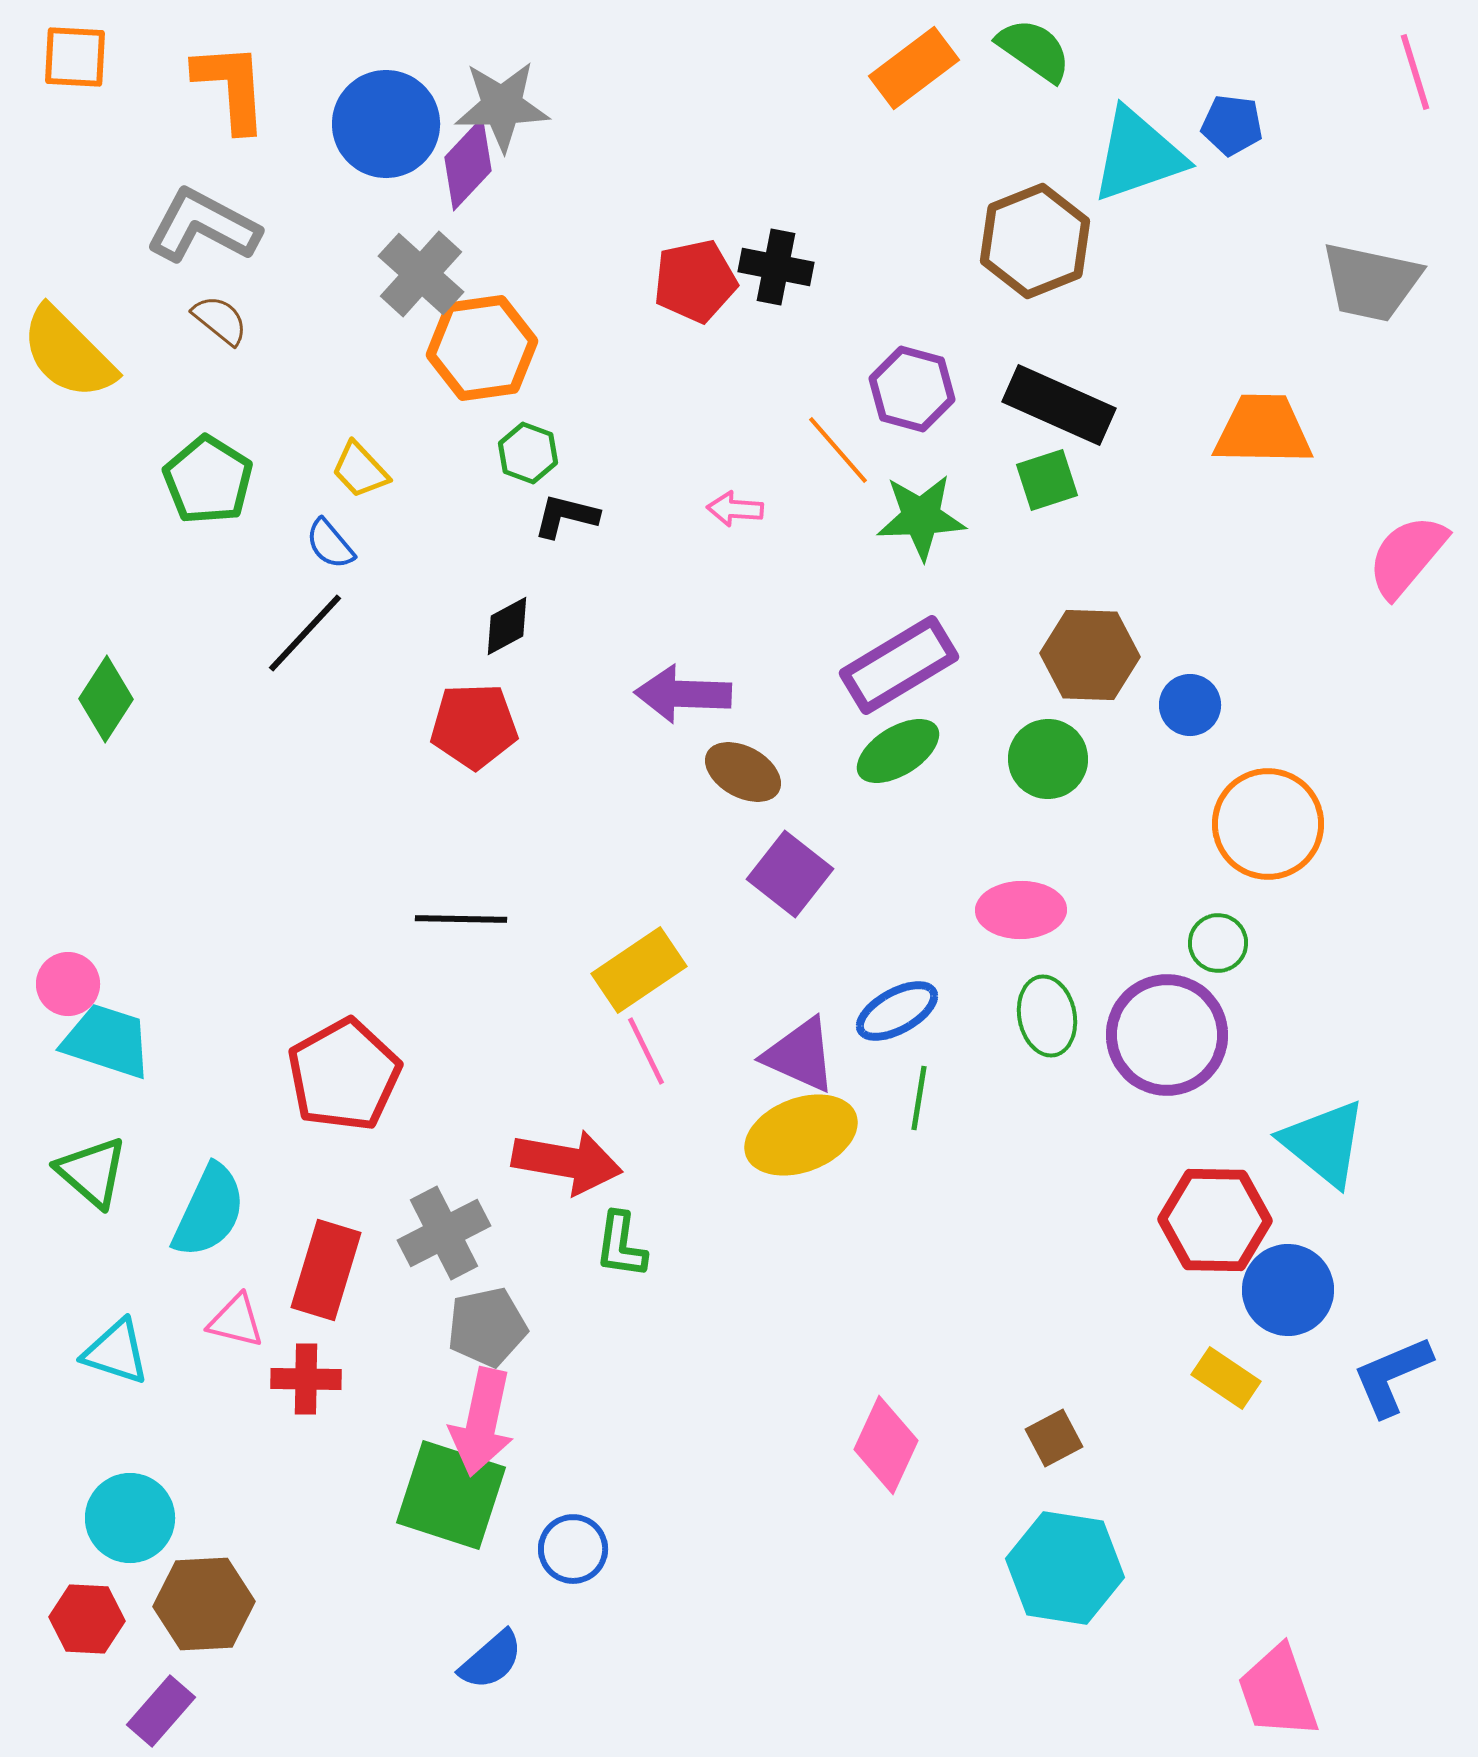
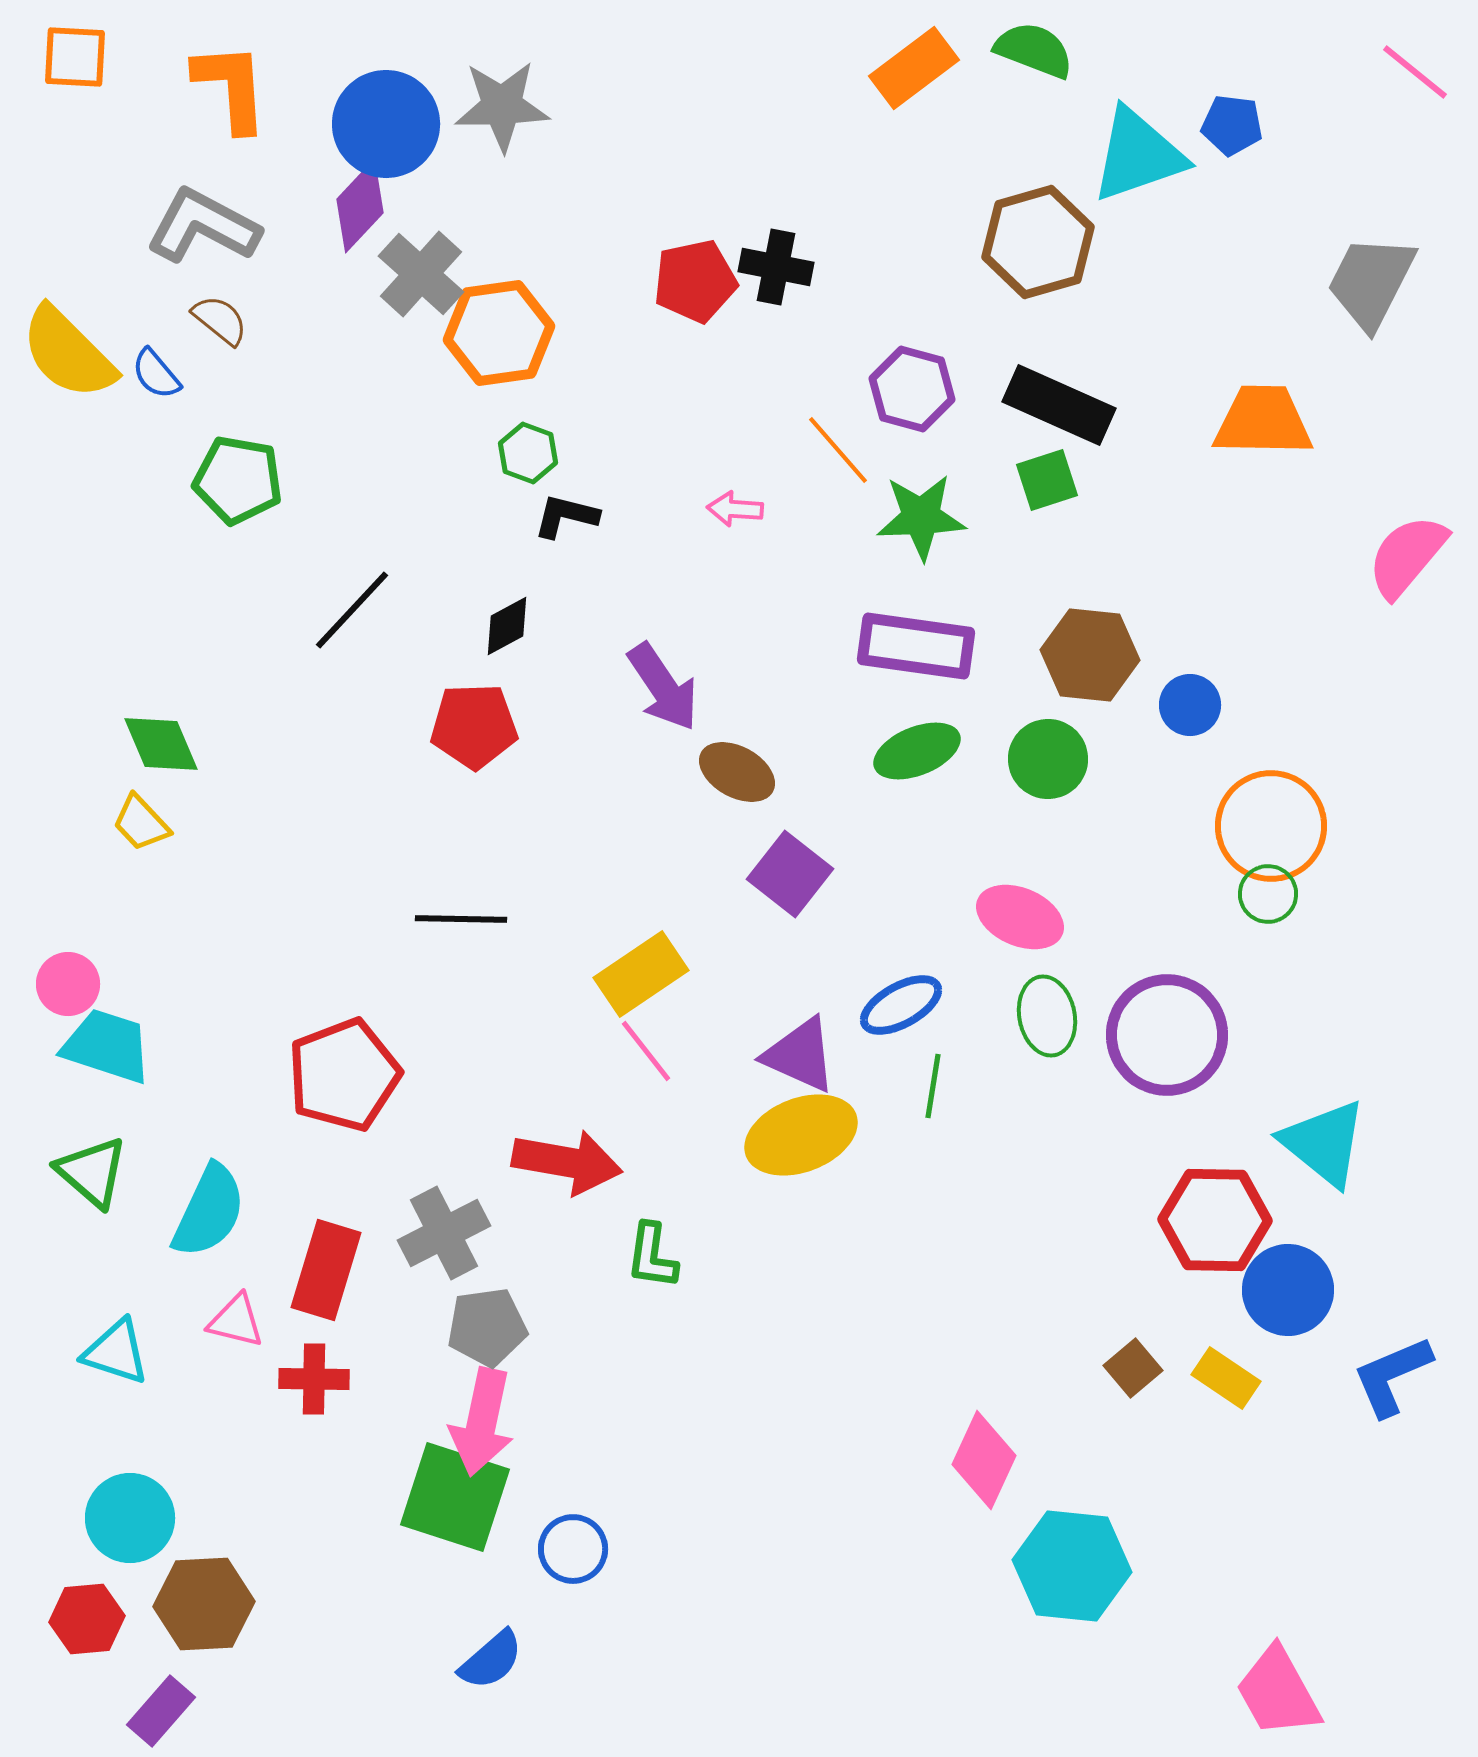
green semicircle at (1034, 50): rotated 14 degrees counterclockwise
pink line at (1415, 72): rotated 34 degrees counterclockwise
purple diamond at (468, 164): moved 108 px left, 42 px down
brown hexagon at (1035, 241): moved 3 px right, 1 px down; rotated 6 degrees clockwise
gray trapezoid at (1371, 282): rotated 105 degrees clockwise
orange hexagon at (482, 348): moved 17 px right, 15 px up
orange trapezoid at (1263, 430): moved 9 px up
yellow trapezoid at (360, 470): moved 219 px left, 353 px down
green pentagon at (208, 480): moved 30 px right; rotated 22 degrees counterclockwise
blue semicircle at (330, 544): moved 174 px left, 170 px up
black line at (305, 633): moved 47 px right, 23 px up
brown hexagon at (1090, 655): rotated 4 degrees clockwise
purple rectangle at (899, 665): moved 17 px right, 19 px up; rotated 39 degrees clockwise
purple arrow at (683, 694): moved 20 px left, 7 px up; rotated 126 degrees counterclockwise
green diamond at (106, 699): moved 55 px right, 45 px down; rotated 56 degrees counterclockwise
green ellipse at (898, 751): moved 19 px right; rotated 10 degrees clockwise
brown ellipse at (743, 772): moved 6 px left
orange circle at (1268, 824): moved 3 px right, 2 px down
pink ellipse at (1021, 910): moved 1 px left, 7 px down; rotated 24 degrees clockwise
green circle at (1218, 943): moved 50 px right, 49 px up
yellow rectangle at (639, 970): moved 2 px right, 4 px down
blue ellipse at (897, 1011): moved 4 px right, 6 px up
cyan trapezoid at (107, 1041): moved 5 px down
pink line at (646, 1051): rotated 12 degrees counterclockwise
red pentagon at (344, 1075): rotated 8 degrees clockwise
green line at (919, 1098): moved 14 px right, 12 px up
green L-shape at (621, 1245): moved 31 px right, 11 px down
gray pentagon at (487, 1327): rotated 4 degrees clockwise
red cross at (306, 1379): moved 8 px right
brown square at (1054, 1438): moved 79 px right, 70 px up; rotated 12 degrees counterclockwise
pink diamond at (886, 1445): moved 98 px right, 15 px down
green square at (451, 1495): moved 4 px right, 2 px down
cyan hexagon at (1065, 1568): moved 7 px right, 2 px up; rotated 3 degrees counterclockwise
red hexagon at (87, 1619): rotated 8 degrees counterclockwise
pink trapezoid at (1278, 1692): rotated 10 degrees counterclockwise
